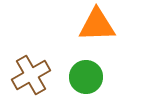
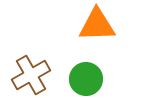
green circle: moved 2 px down
